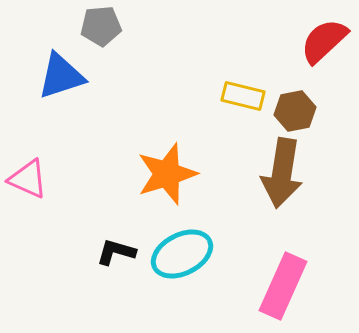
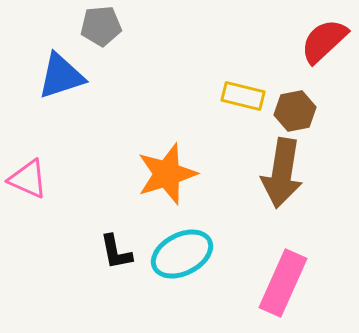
black L-shape: rotated 117 degrees counterclockwise
pink rectangle: moved 3 px up
